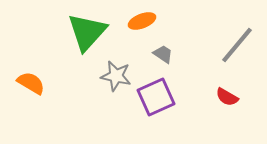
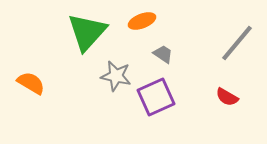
gray line: moved 2 px up
